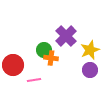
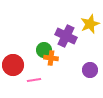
purple cross: rotated 20 degrees counterclockwise
yellow star: moved 26 px up
